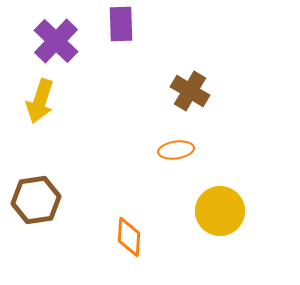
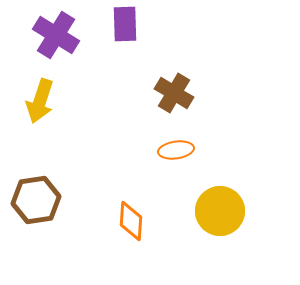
purple rectangle: moved 4 px right
purple cross: moved 6 px up; rotated 12 degrees counterclockwise
brown cross: moved 16 px left, 2 px down
orange diamond: moved 2 px right, 16 px up
